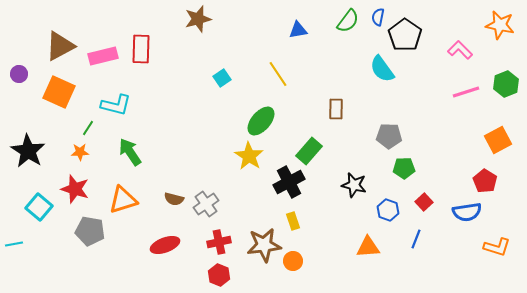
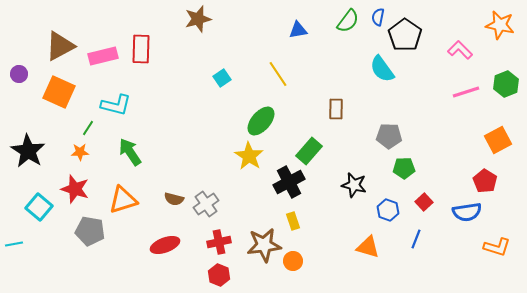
orange triangle at (368, 247): rotated 20 degrees clockwise
